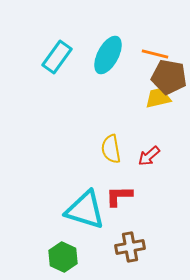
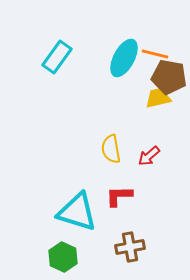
cyan ellipse: moved 16 px right, 3 px down
cyan triangle: moved 8 px left, 2 px down
